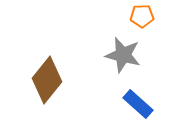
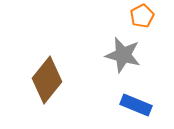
orange pentagon: rotated 25 degrees counterclockwise
blue rectangle: moved 2 px left, 1 px down; rotated 20 degrees counterclockwise
